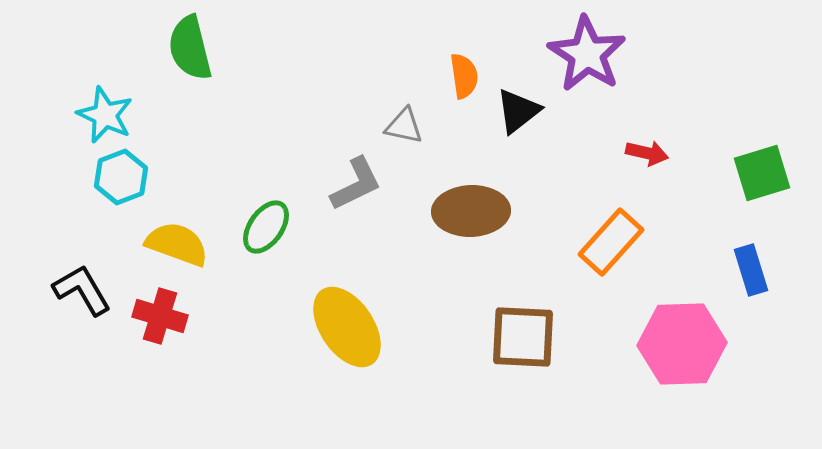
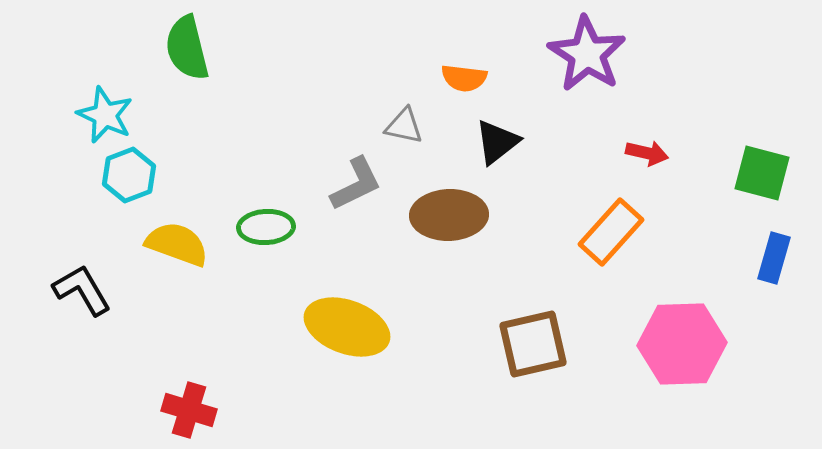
green semicircle: moved 3 px left
orange semicircle: moved 2 px down; rotated 105 degrees clockwise
black triangle: moved 21 px left, 31 px down
green square: rotated 32 degrees clockwise
cyan hexagon: moved 8 px right, 2 px up
brown ellipse: moved 22 px left, 4 px down
green ellipse: rotated 52 degrees clockwise
orange rectangle: moved 10 px up
blue rectangle: moved 23 px right, 12 px up; rotated 33 degrees clockwise
red cross: moved 29 px right, 94 px down
yellow ellipse: rotated 36 degrees counterclockwise
brown square: moved 10 px right, 7 px down; rotated 16 degrees counterclockwise
